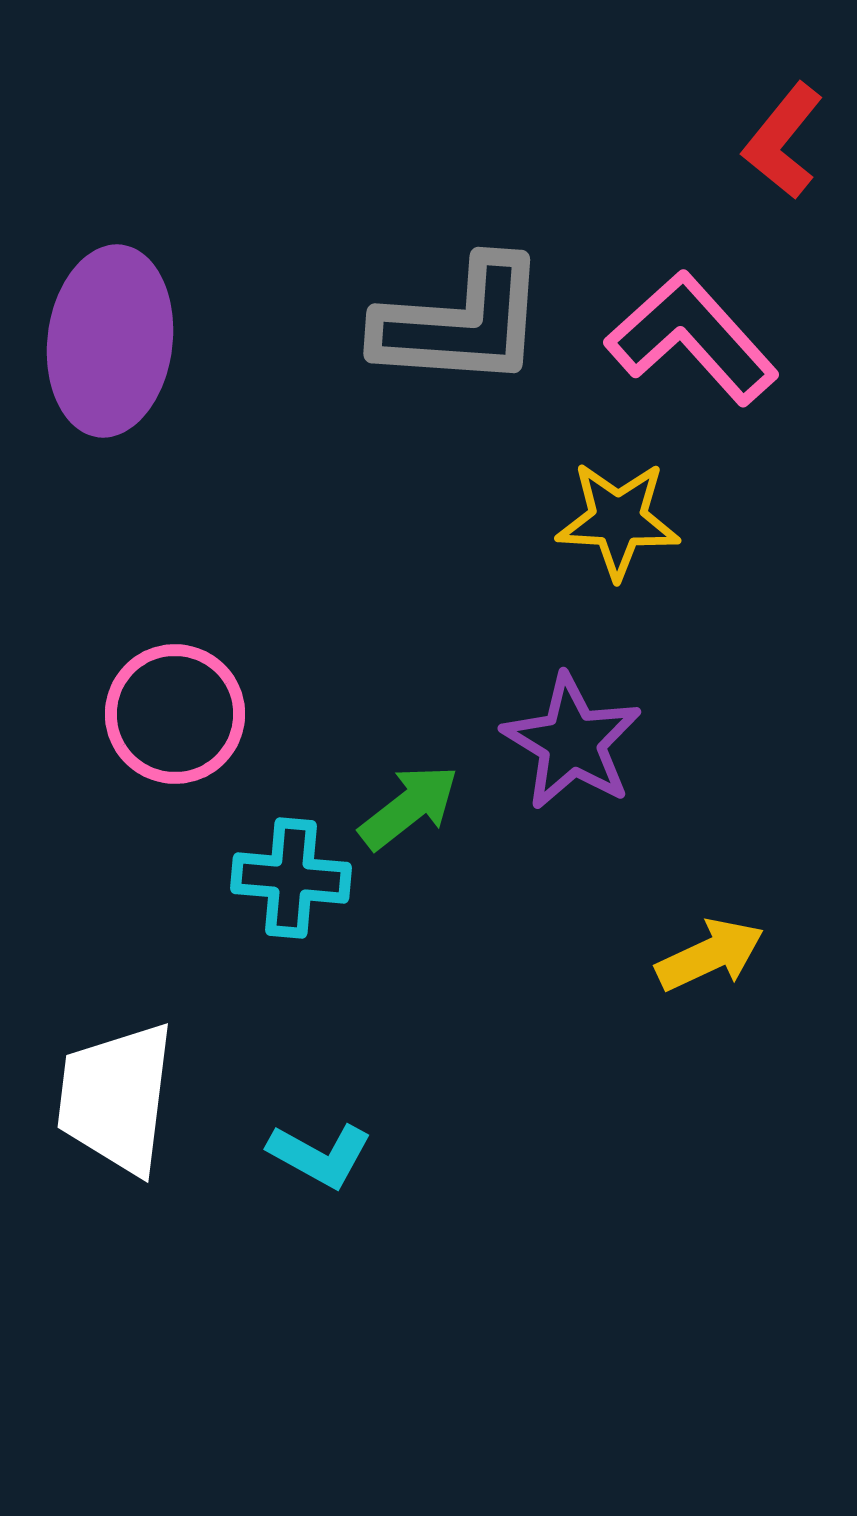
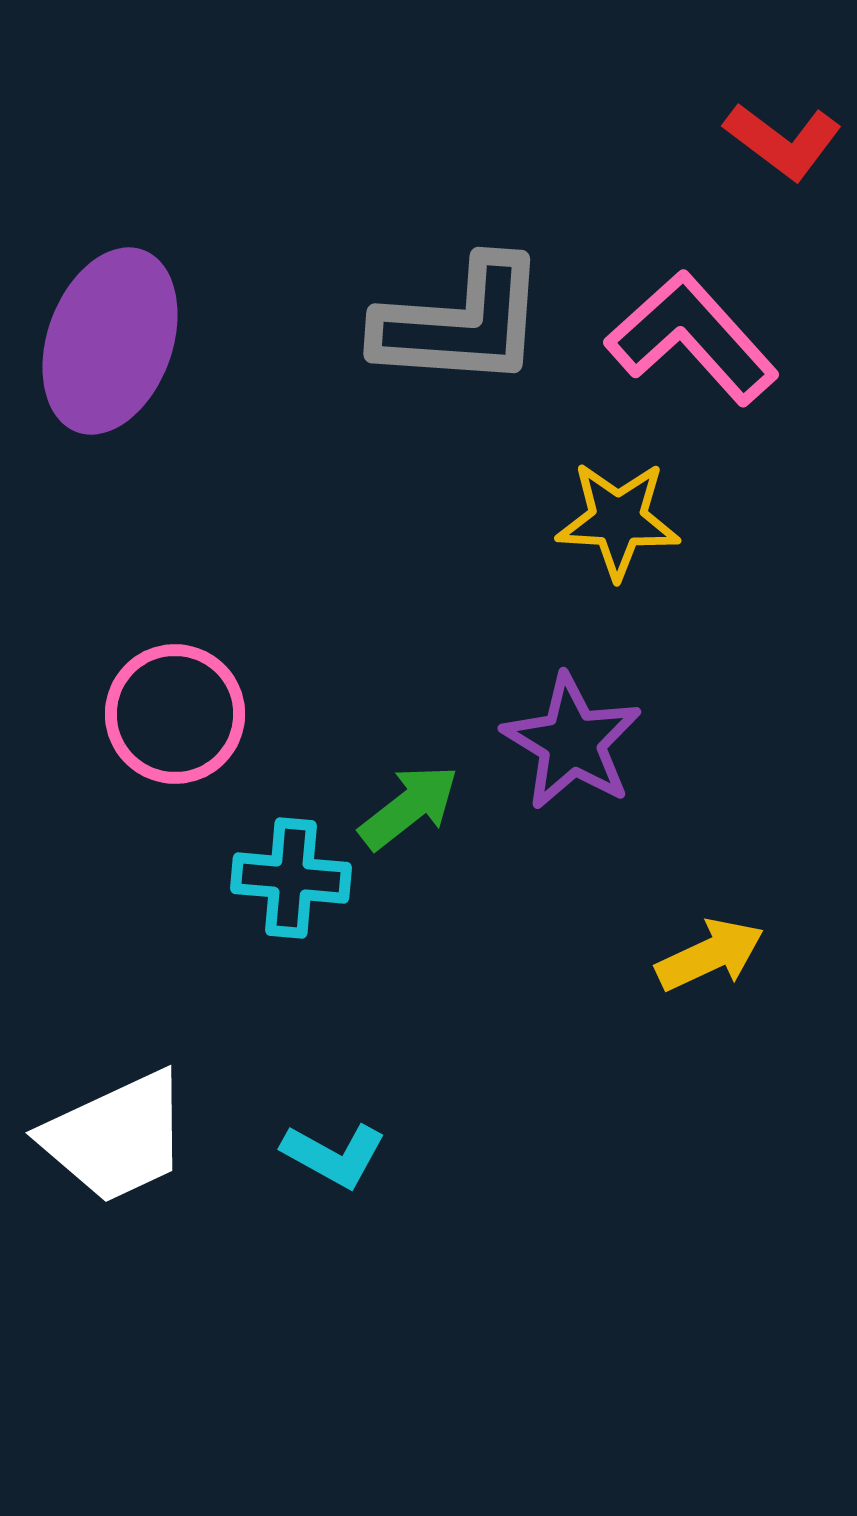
red L-shape: rotated 92 degrees counterclockwise
purple ellipse: rotated 13 degrees clockwise
white trapezoid: moved 39 px down; rotated 122 degrees counterclockwise
cyan L-shape: moved 14 px right
